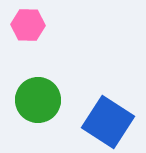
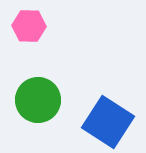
pink hexagon: moved 1 px right, 1 px down
